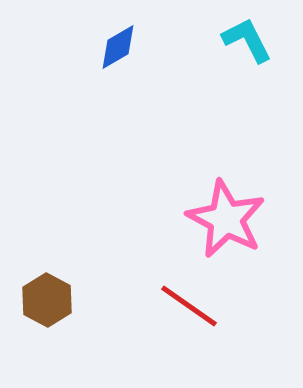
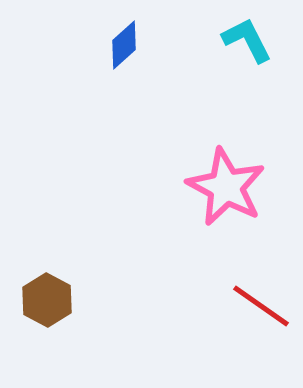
blue diamond: moved 6 px right, 2 px up; rotated 12 degrees counterclockwise
pink star: moved 32 px up
red line: moved 72 px right
